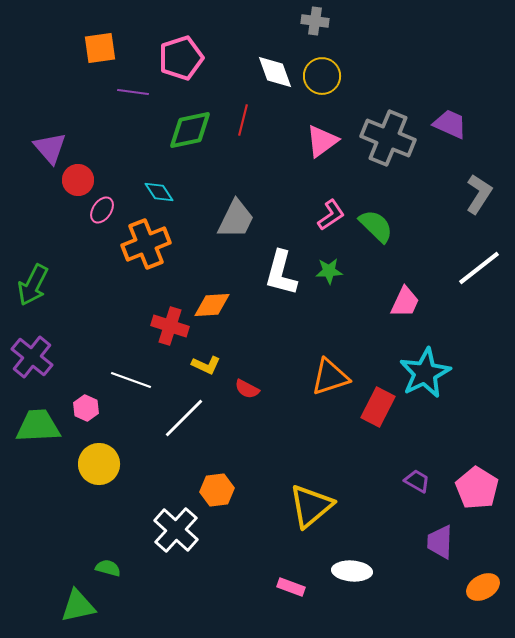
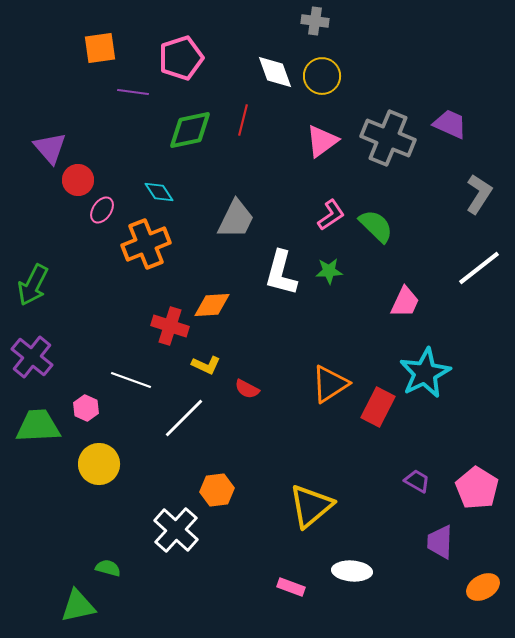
orange triangle at (330, 377): moved 7 px down; rotated 15 degrees counterclockwise
